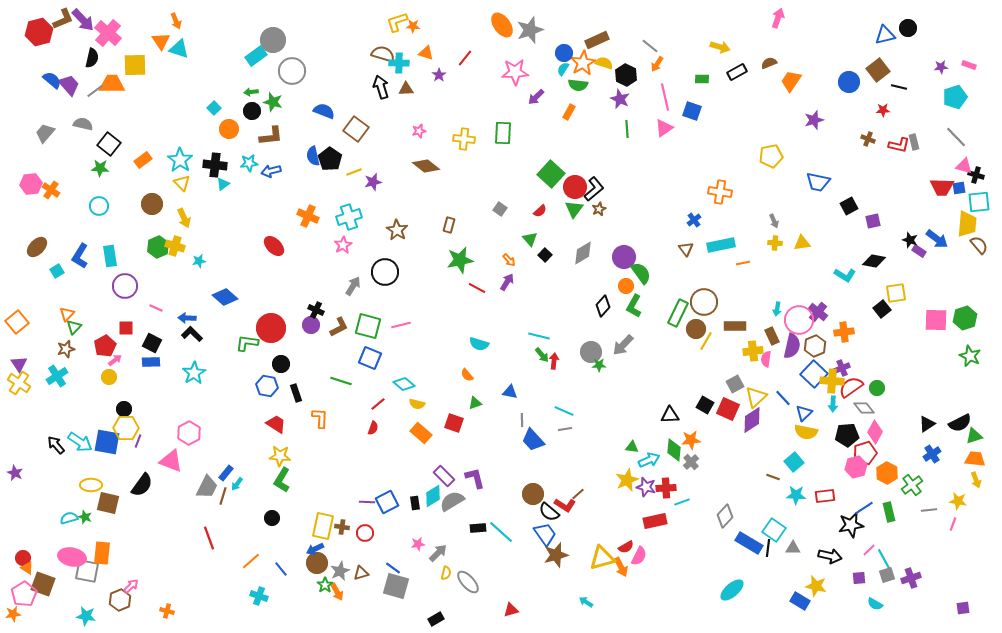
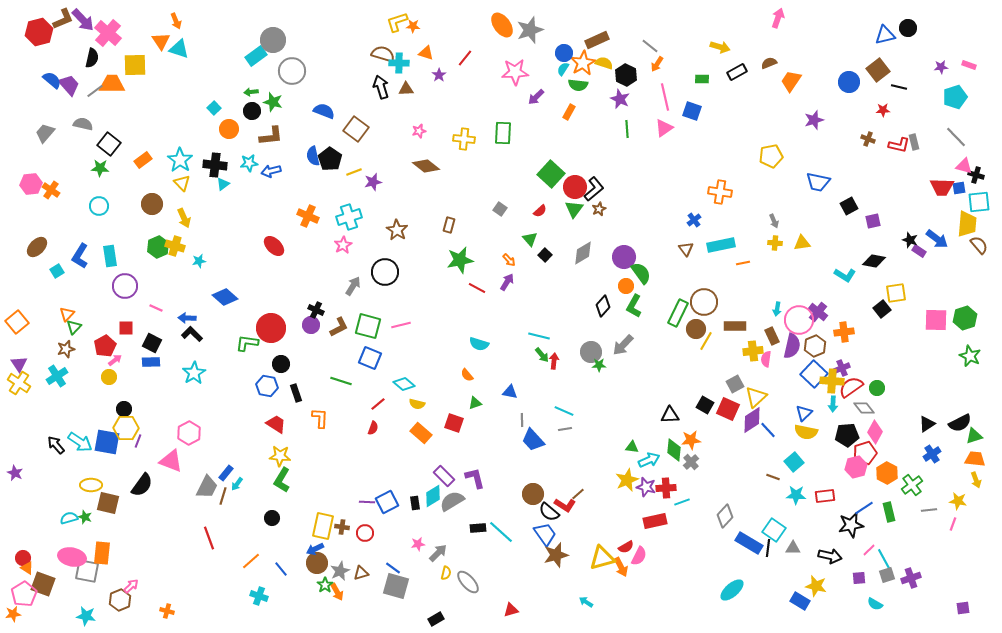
blue line at (783, 398): moved 15 px left, 32 px down
